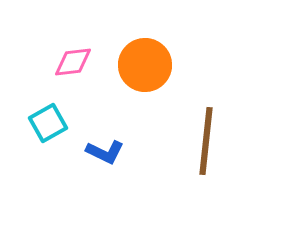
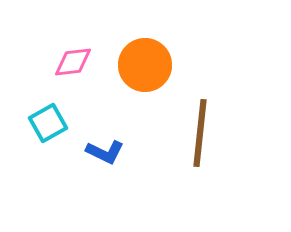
brown line: moved 6 px left, 8 px up
